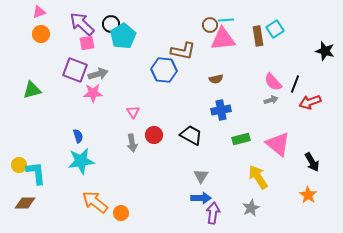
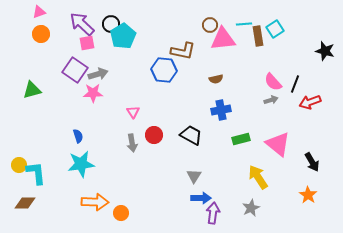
cyan line at (226, 20): moved 18 px right, 4 px down
purple square at (75, 70): rotated 15 degrees clockwise
cyan star at (81, 161): moved 3 px down
gray triangle at (201, 176): moved 7 px left
orange arrow at (95, 202): rotated 144 degrees clockwise
